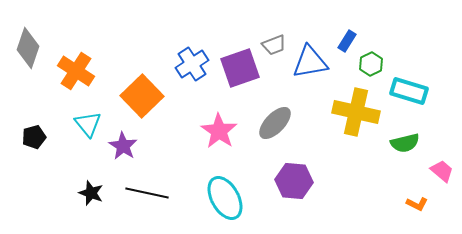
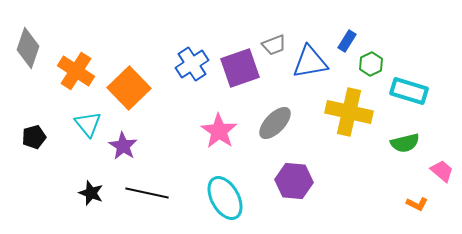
orange square: moved 13 px left, 8 px up
yellow cross: moved 7 px left
